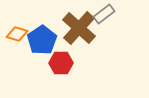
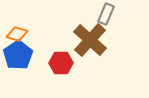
gray rectangle: moved 2 px right; rotated 30 degrees counterclockwise
brown cross: moved 11 px right, 12 px down
blue pentagon: moved 24 px left, 15 px down
